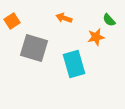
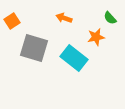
green semicircle: moved 1 px right, 2 px up
cyan rectangle: moved 6 px up; rotated 36 degrees counterclockwise
